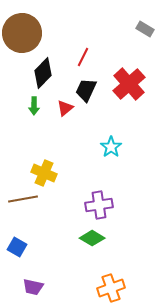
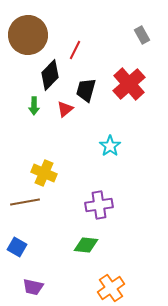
gray rectangle: moved 3 px left, 6 px down; rotated 30 degrees clockwise
brown circle: moved 6 px right, 2 px down
red line: moved 8 px left, 7 px up
black diamond: moved 7 px right, 2 px down
black trapezoid: rotated 10 degrees counterclockwise
red triangle: moved 1 px down
cyan star: moved 1 px left, 1 px up
brown line: moved 2 px right, 3 px down
green diamond: moved 6 px left, 7 px down; rotated 25 degrees counterclockwise
orange cross: rotated 16 degrees counterclockwise
